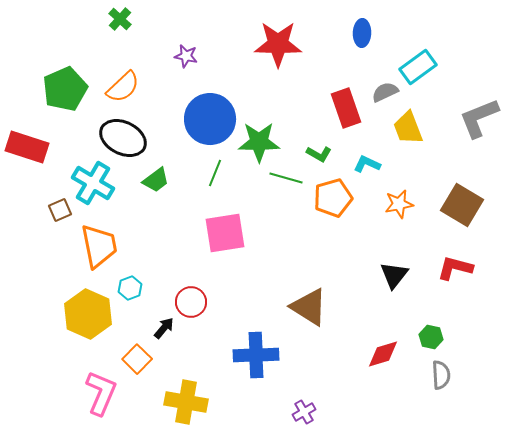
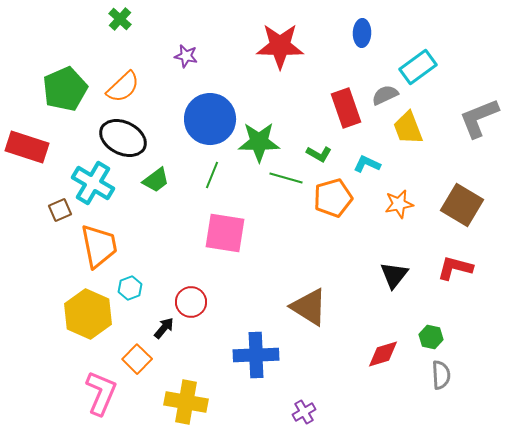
red star at (278, 44): moved 2 px right, 2 px down
gray semicircle at (385, 92): moved 3 px down
green line at (215, 173): moved 3 px left, 2 px down
pink square at (225, 233): rotated 18 degrees clockwise
